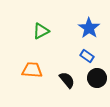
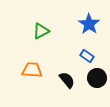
blue star: moved 4 px up
